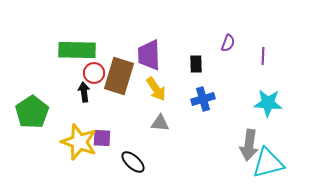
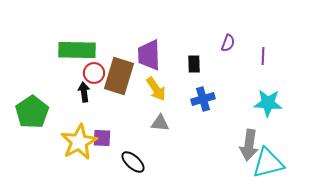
black rectangle: moved 2 px left
yellow star: rotated 24 degrees clockwise
